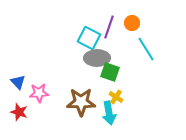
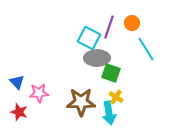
green square: moved 1 px right, 1 px down
blue triangle: moved 1 px left
